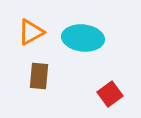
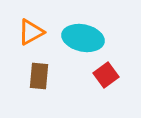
cyan ellipse: rotated 6 degrees clockwise
red square: moved 4 px left, 19 px up
